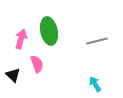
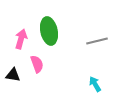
black triangle: rotated 35 degrees counterclockwise
